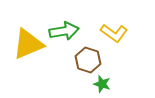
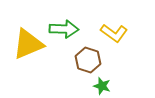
green arrow: moved 2 px up; rotated 12 degrees clockwise
green star: moved 2 px down
